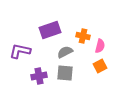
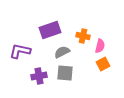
gray semicircle: moved 3 px left
orange square: moved 3 px right, 2 px up
